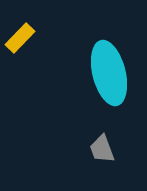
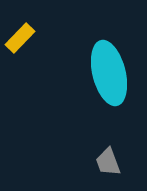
gray trapezoid: moved 6 px right, 13 px down
